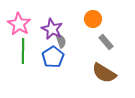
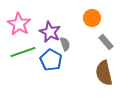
orange circle: moved 1 px left, 1 px up
purple star: moved 2 px left, 3 px down
gray semicircle: moved 4 px right, 3 px down
green line: moved 1 px down; rotated 70 degrees clockwise
blue pentagon: moved 2 px left, 3 px down; rotated 10 degrees counterclockwise
brown semicircle: rotated 45 degrees clockwise
